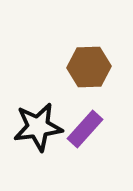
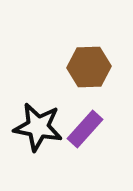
black star: rotated 18 degrees clockwise
